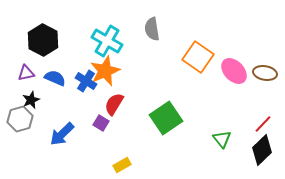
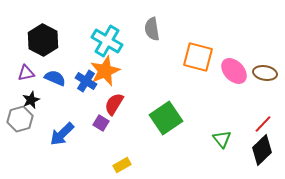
orange square: rotated 20 degrees counterclockwise
